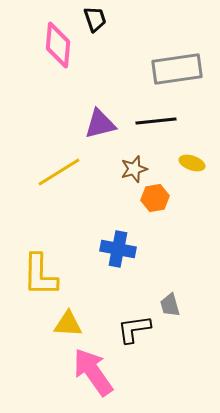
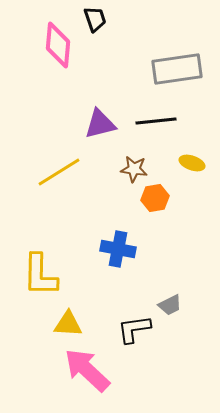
brown star: rotated 24 degrees clockwise
gray trapezoid: rotated 100 degrees counterclockwise
pink arrow: moved 6 px left, 2 px up; rotated 12 degrees counterclockwise
